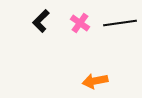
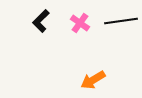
black line: moved 1 px right, 2 px up
orange arrow: moved 2 px left, 1 px up; rotated 20 degrees counterclockwise
